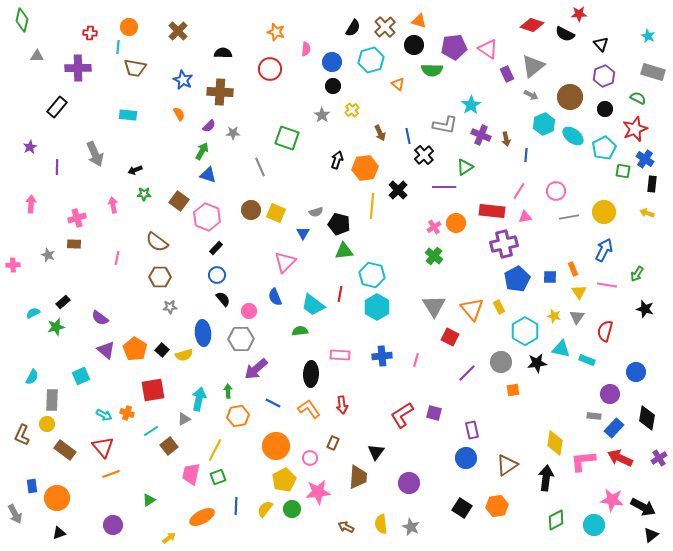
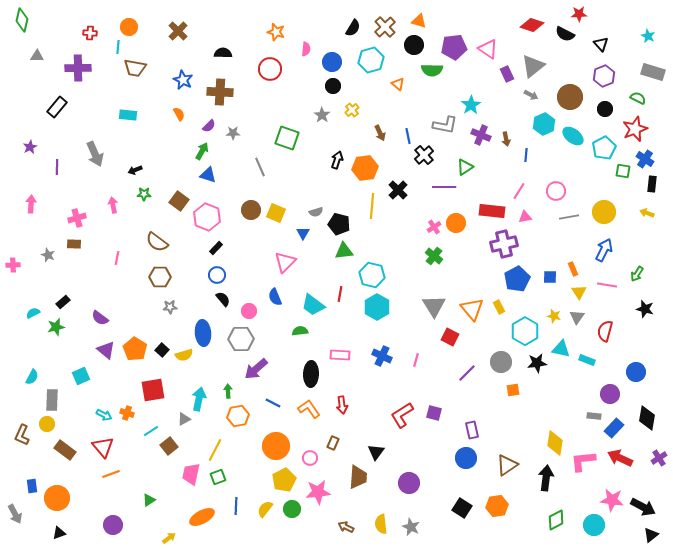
blue cross at (382, 356): rotated 30 degrees clockwise
